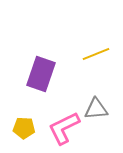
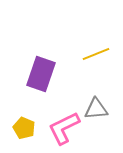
yellow pentagon: rotated 20 degrees clockwise
